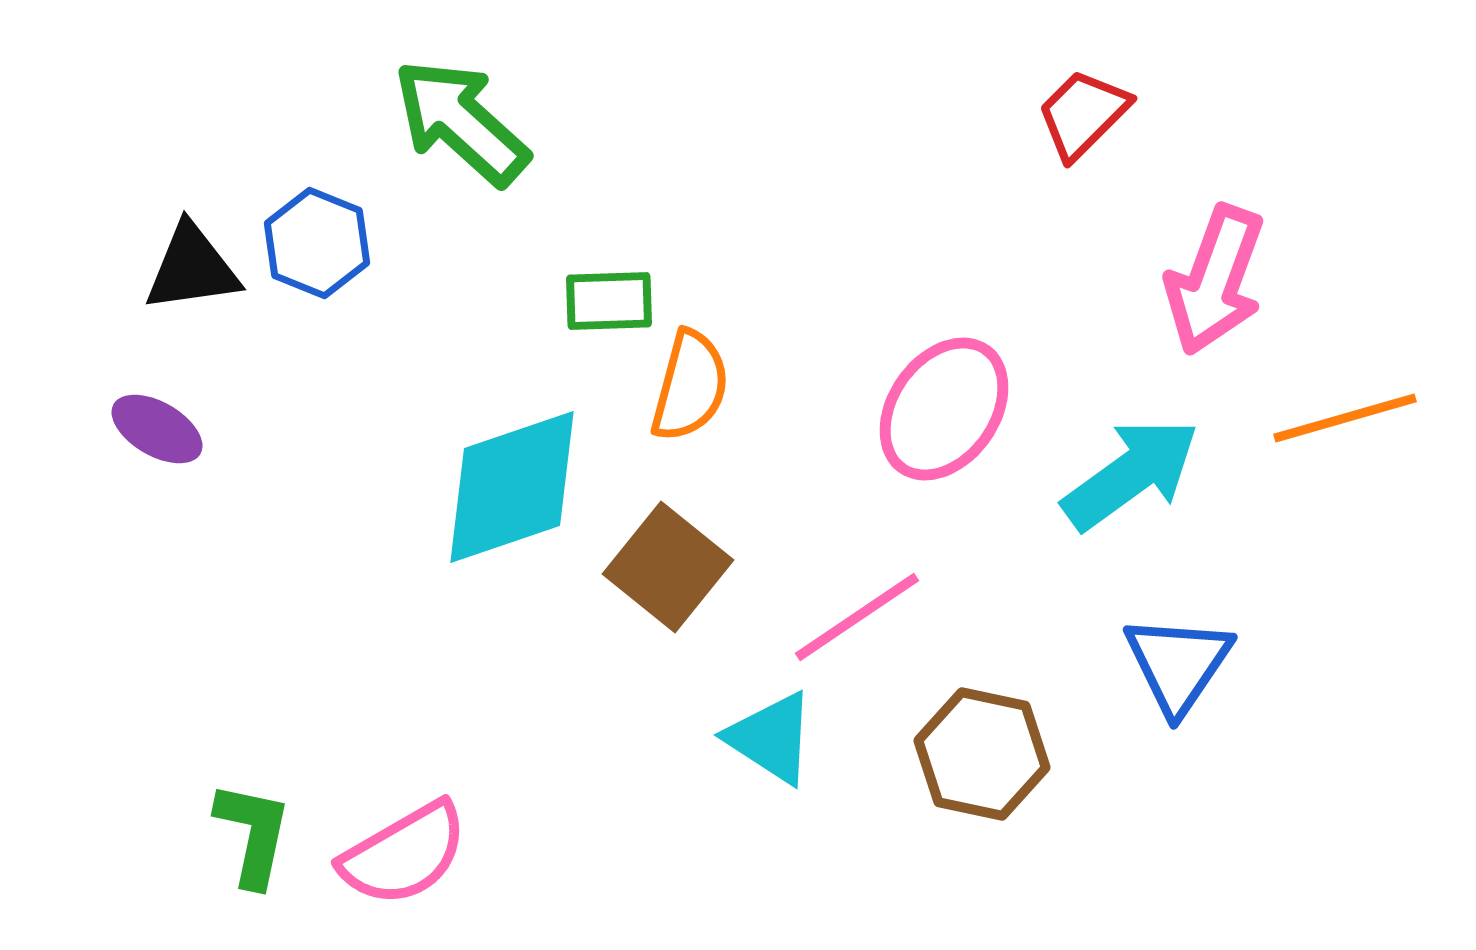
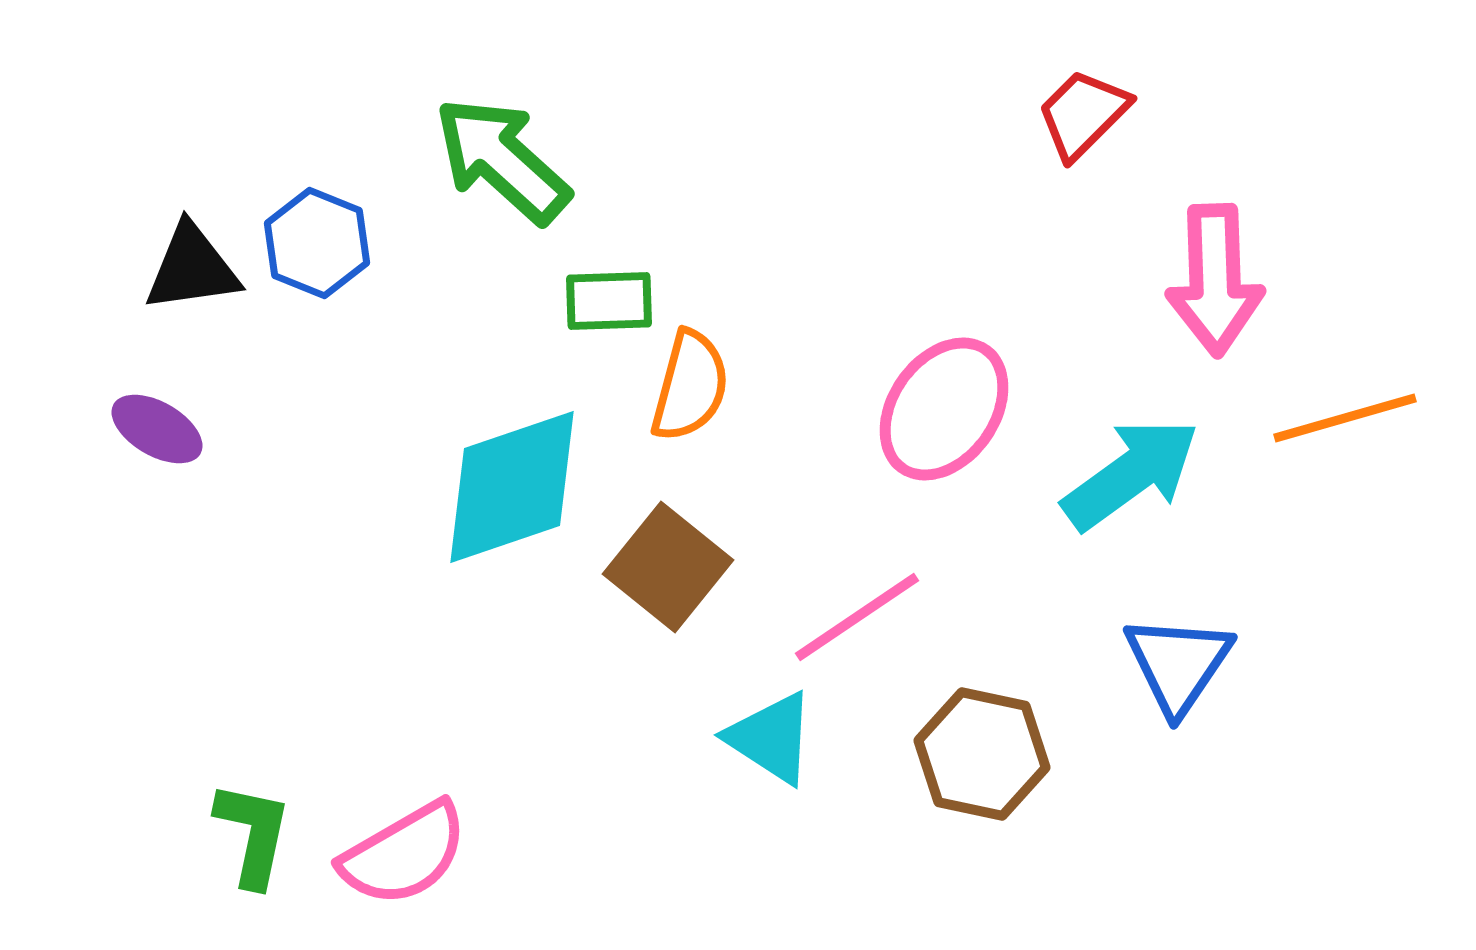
green arrow: moved 41 px right, 38 px down
pink arrow: rotated 22 degrees counterclockwise
